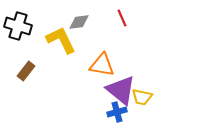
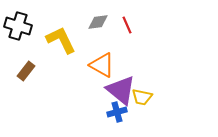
red line: moved 5 px right, 7 px down
gray diamond: moved 19 px right
orange triangle: rotated 20 degrees clockwise
